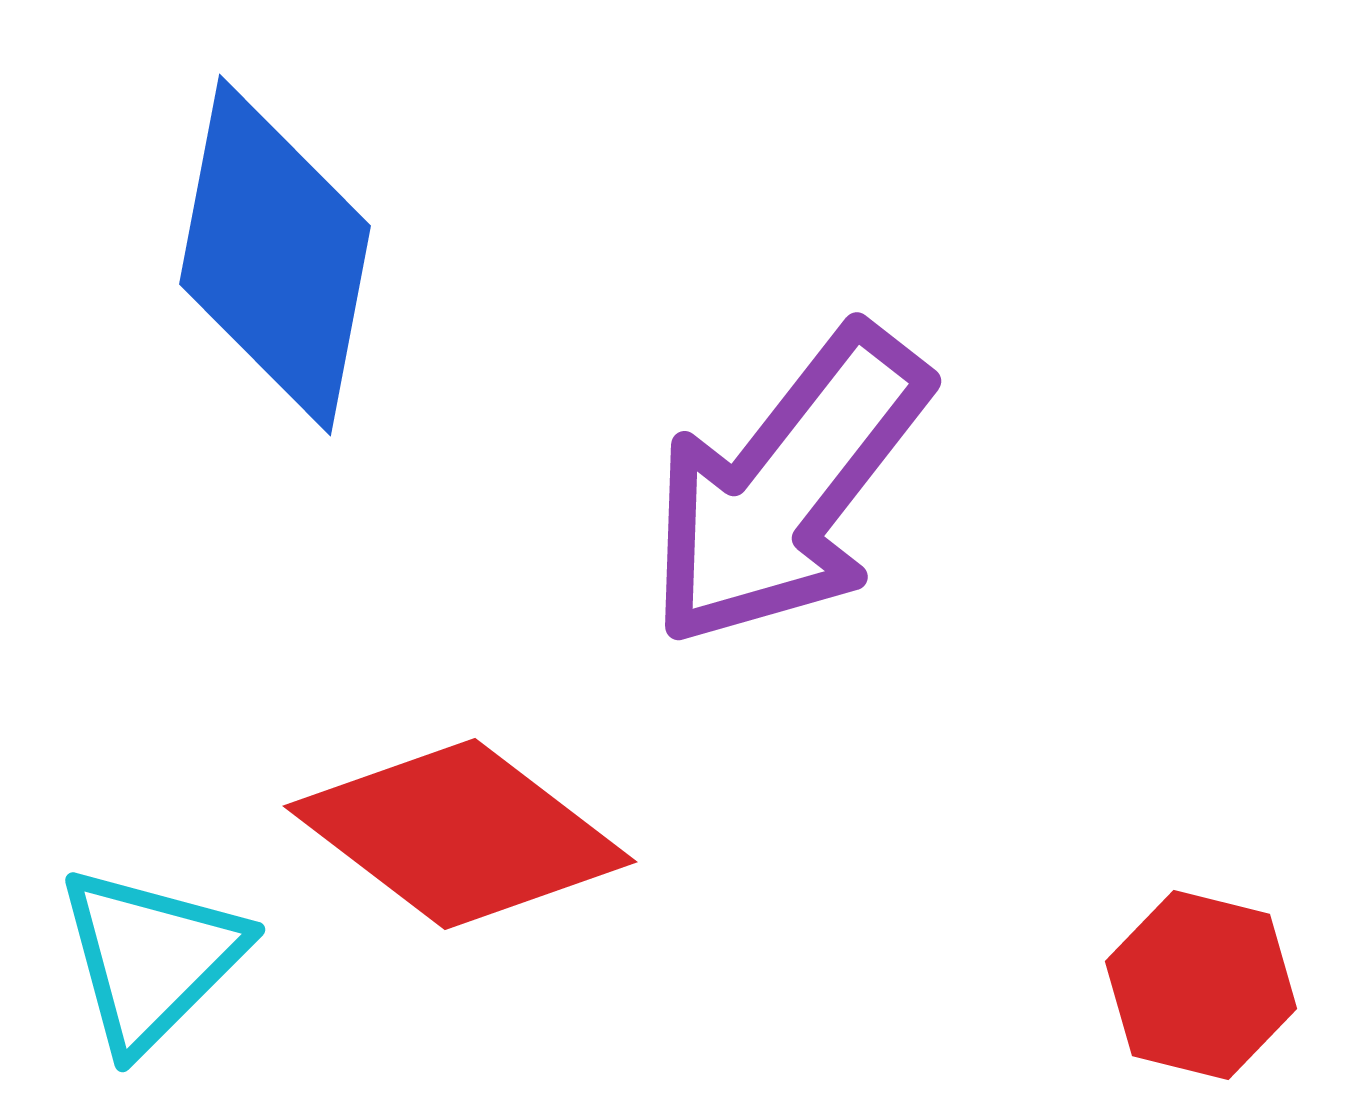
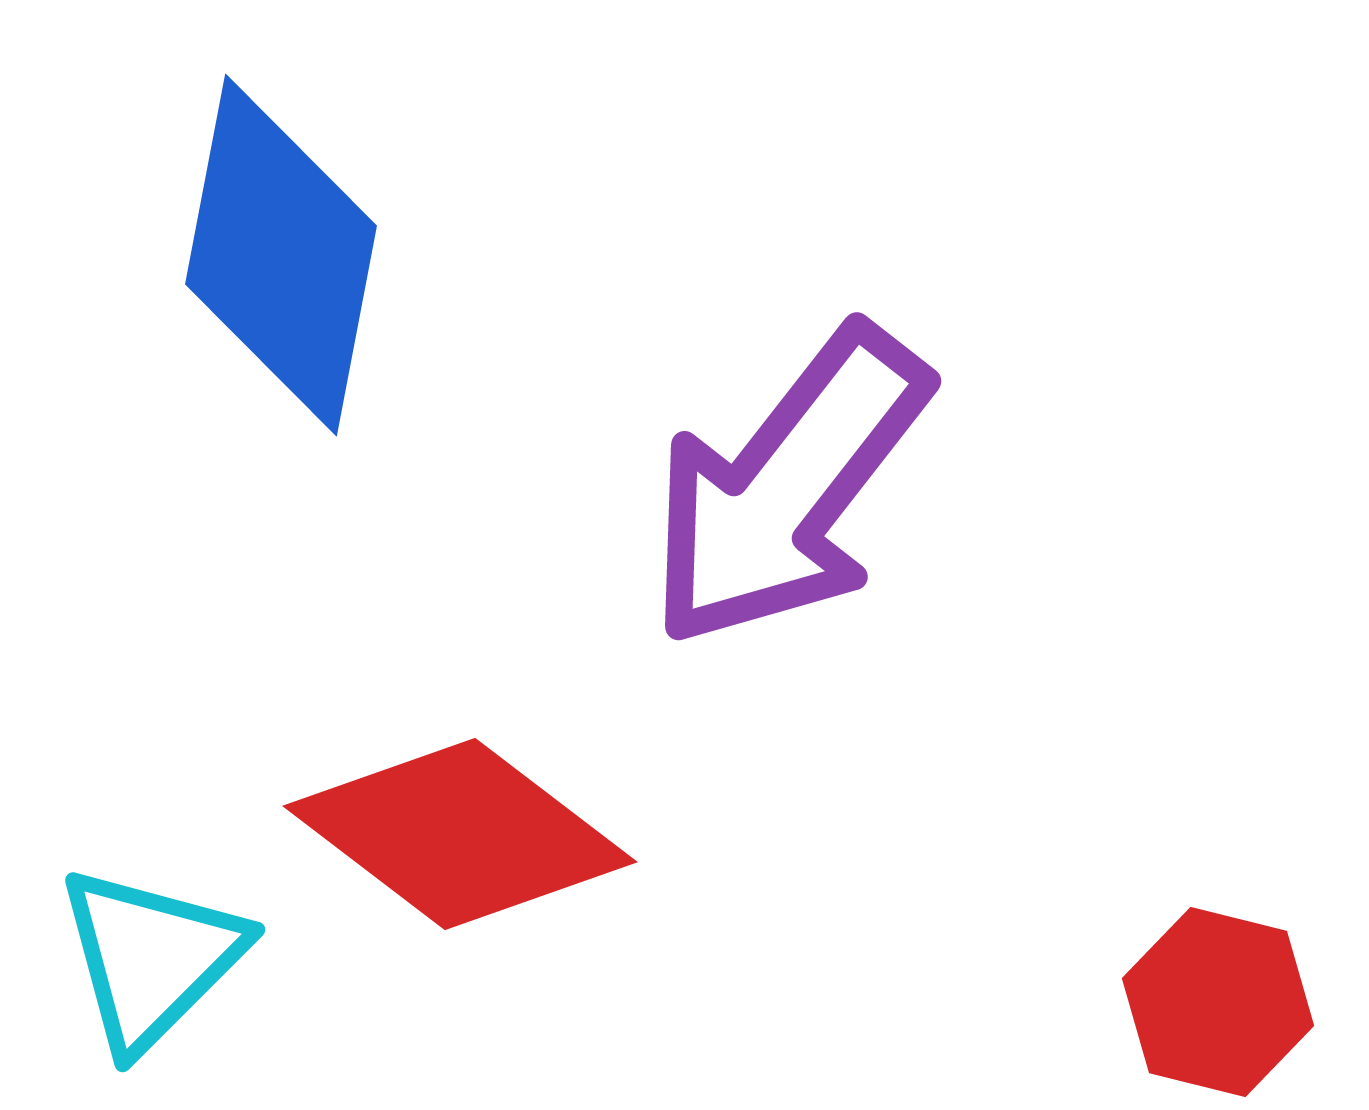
blue diamond: moved 6 px right
red hexagon: moved 17 px right, 17 px down
